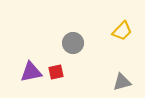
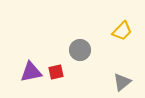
gray circle: moved 7 px right, 7 px down
gray triangle: rotated 24 degrees counterclockwise
